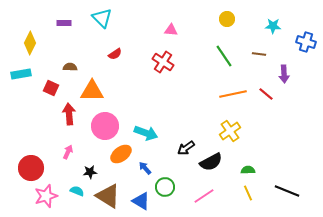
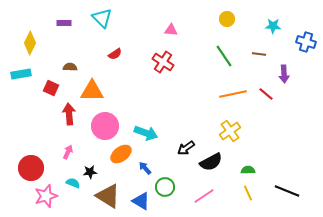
cyan semicircle: moved 4 px left, 8 px up
